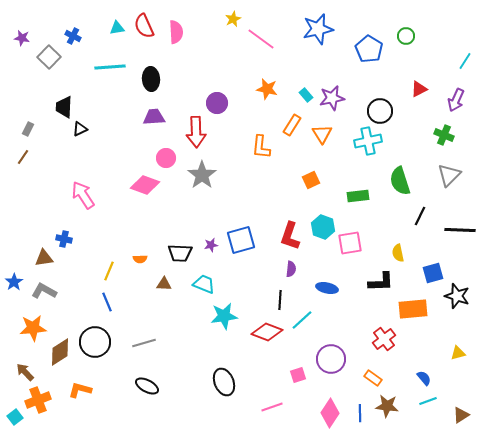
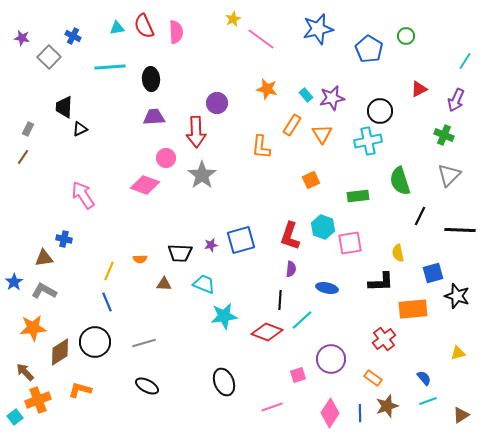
brown star at (387, 406): rotated 25 degrees counterclockwise
